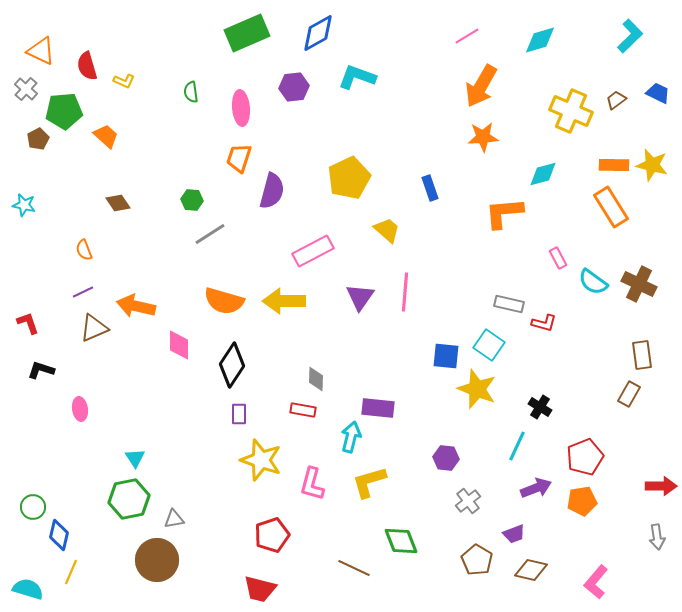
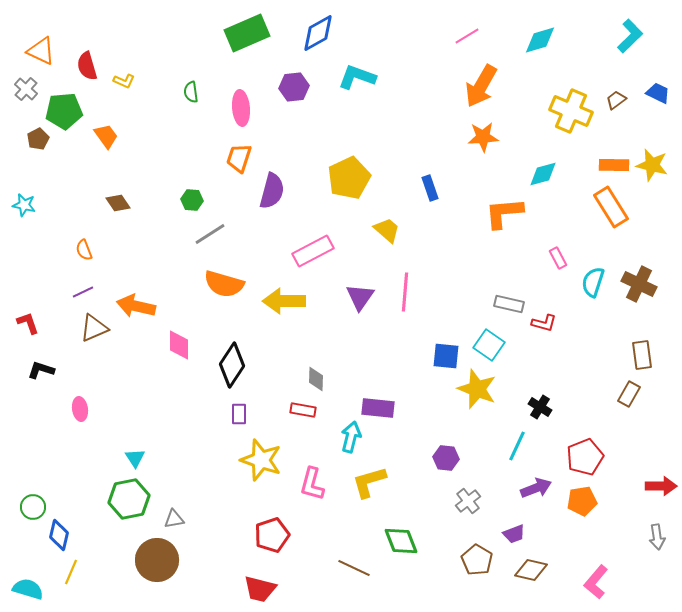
orange trapezoid at (106, 136): rotated 12 degrees clockwise
cyan semicircle at (593, 282): rotated 72 degrees clockwise
orange semicircle at (224, 301): moved 17 px up
